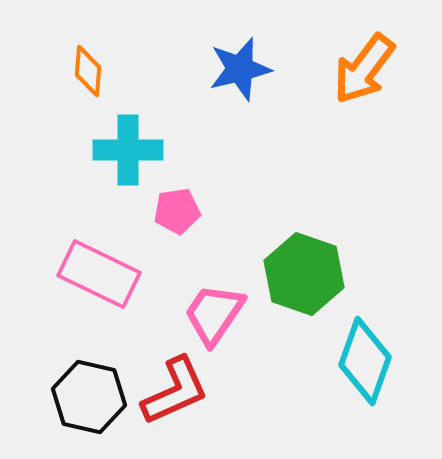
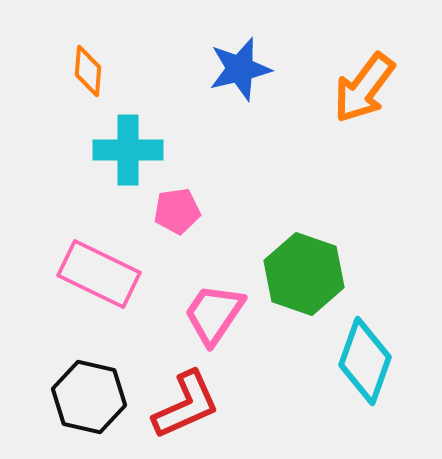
orange arrow: moved 19 px down
red L-shape: moved 11 px right, 14 px down
